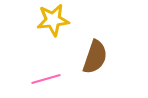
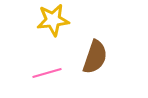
pink line: moved 1 px right, 6 px up
